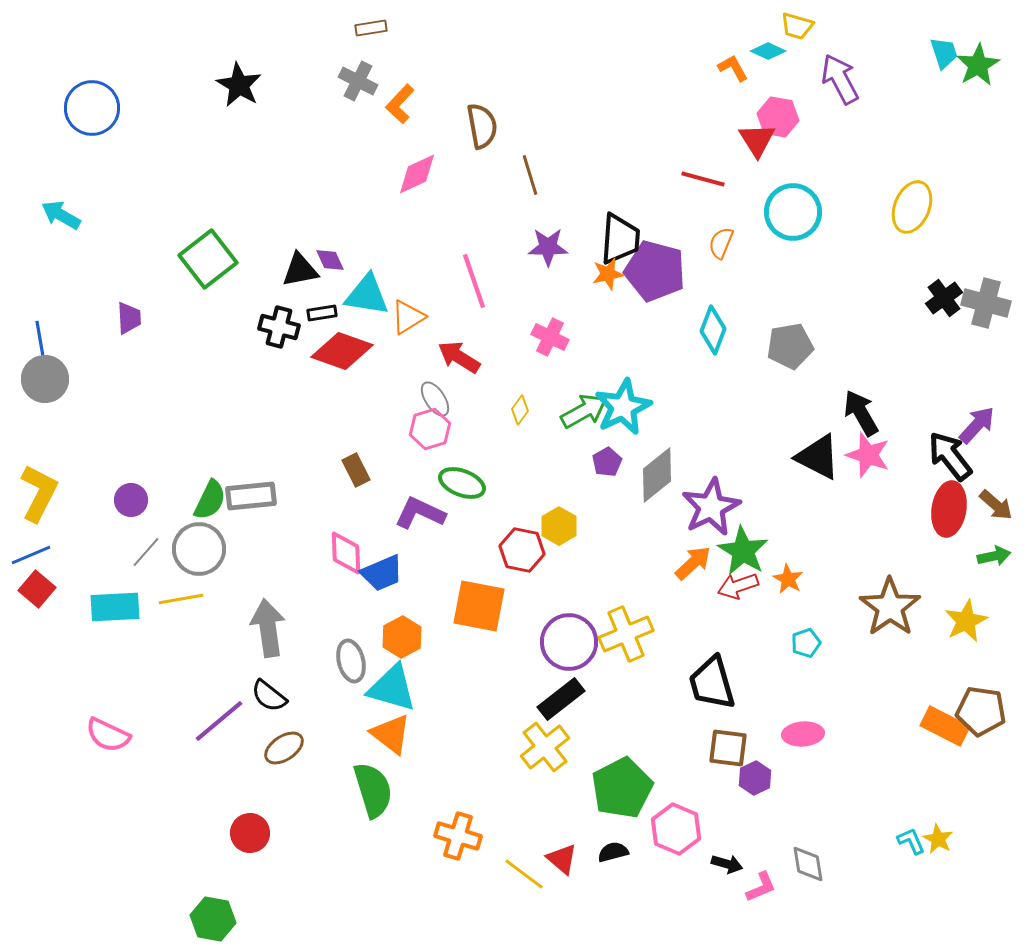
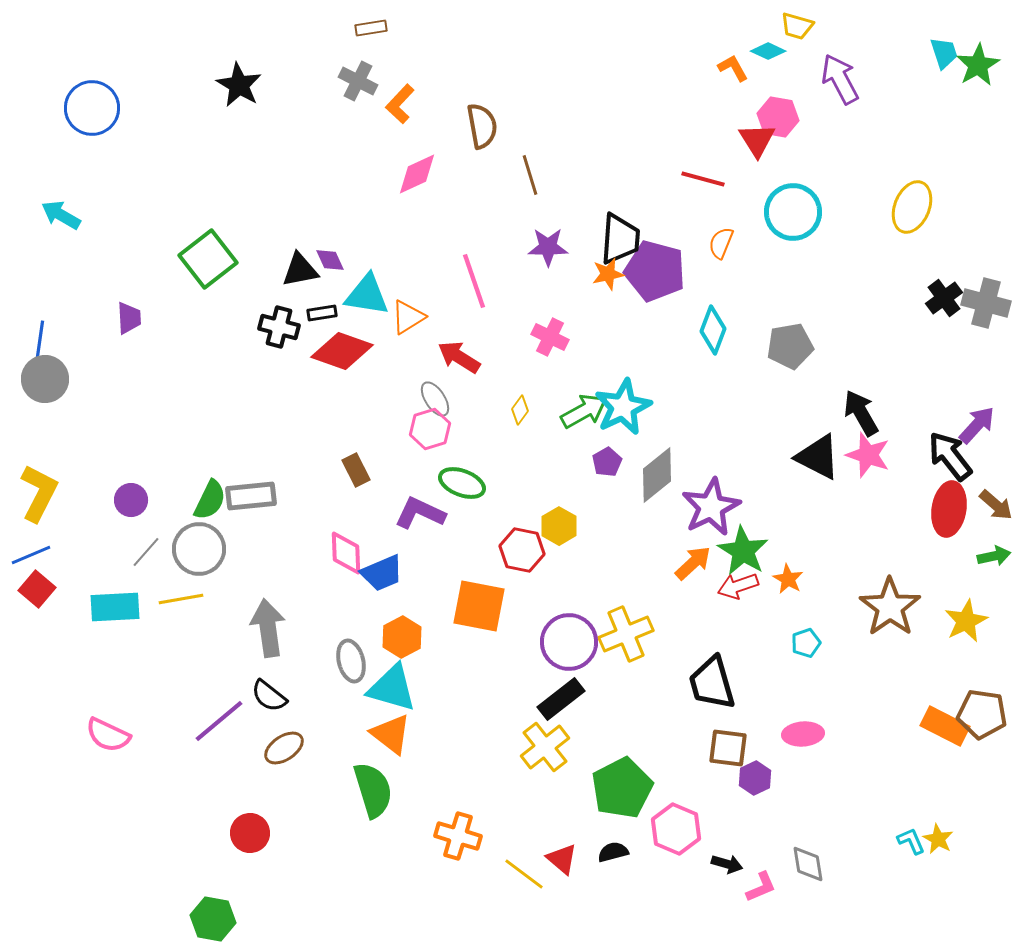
blue line at (40, 339): rotated 18 degrees clockwise
brown pentagon at (981, 711): moved 1 px right, 3 px down
